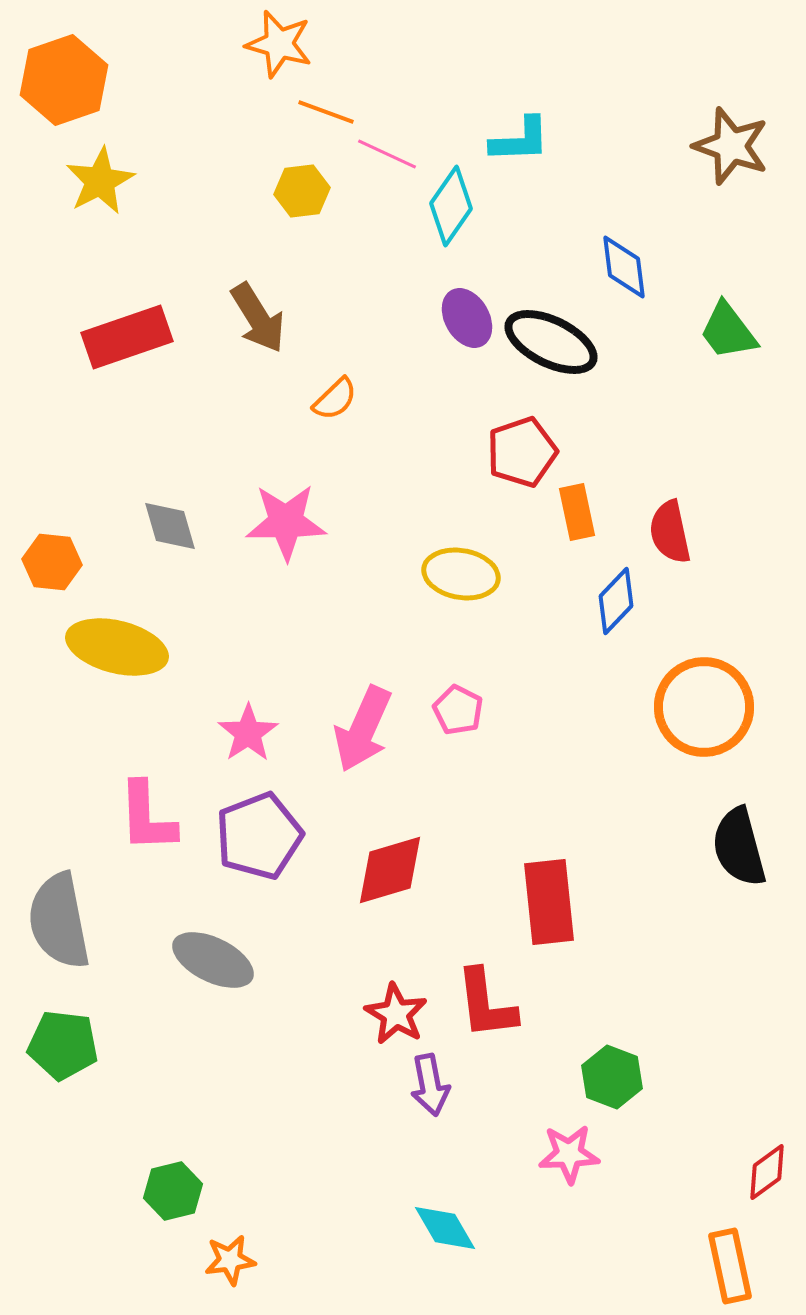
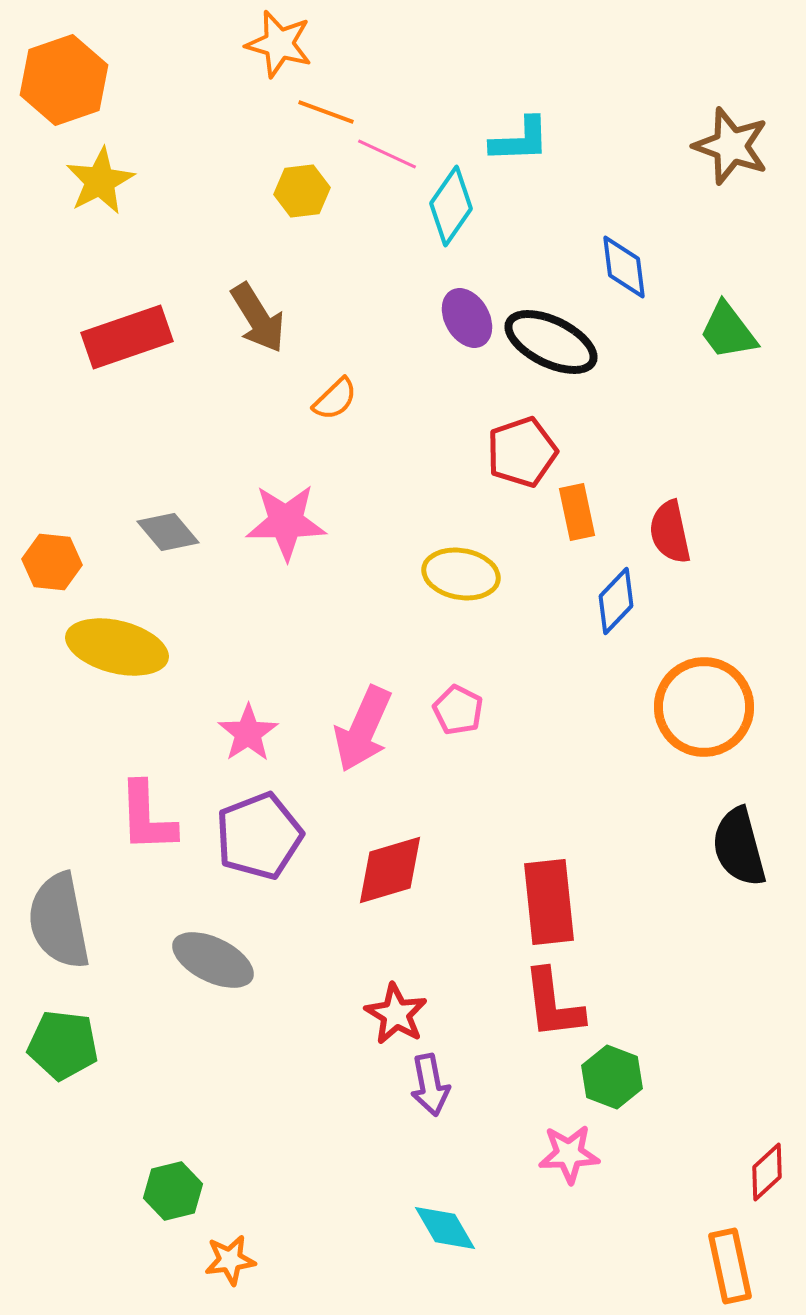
gray diamond at (170, 526): moved 2 px left, 6 px down; rotated 24 degrees counterclockwise
red L-shape at (486, 1004): moved 67 px right
red diamond at (767, 1172): rotated 6 degrees counterclockwise
